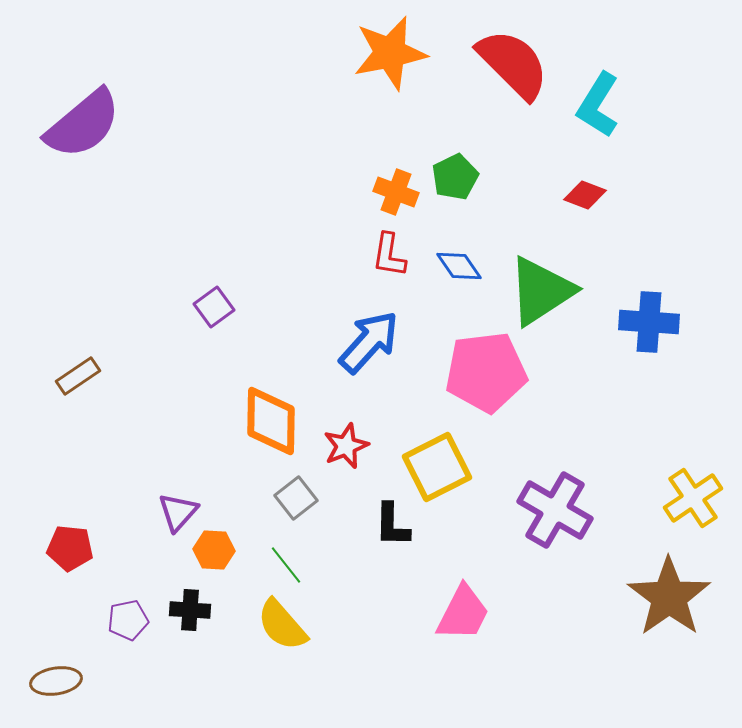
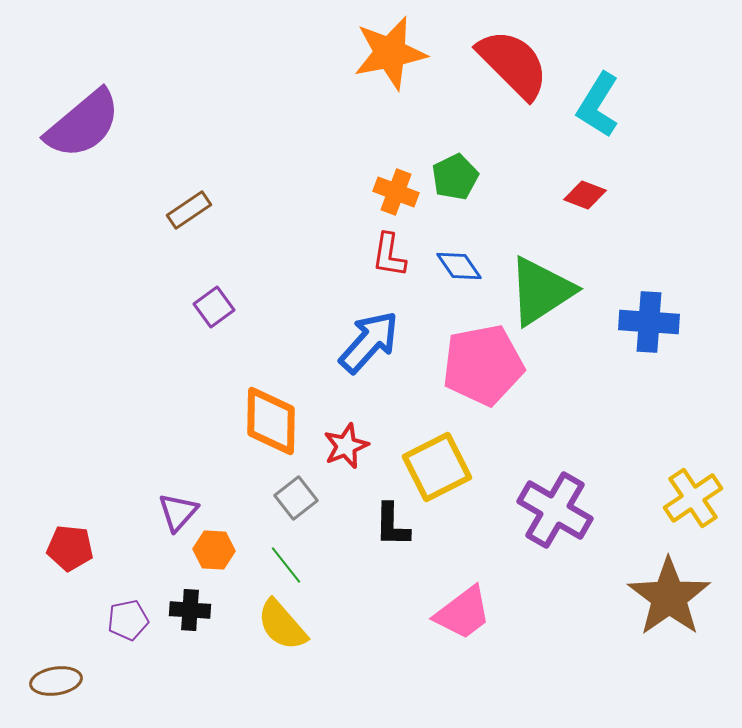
pink pentagon: moved 3 px left, 7 px up; rotated 4 degrees counterclockwise
brown rectangle: moved 111 px right, 166 px up
pink trapezoid: rotated 26 degrees clockwise
